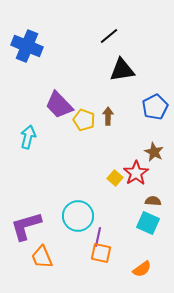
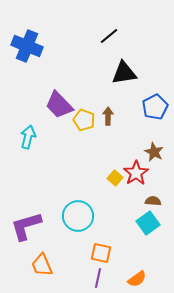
black triangle: moved 2 px right, 3 px down
cyan square: rotated 30 degrees clockwise
purple line: moved 41 px down
orange trapezoid: moved 8 px down
orange semicircle: moved 5 px left, 10 px down
